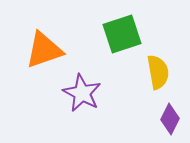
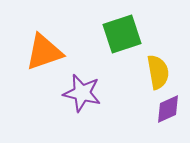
orange triangle: moved 2 px down
purple star: rotated 15 degrees counterclockwise
purple diamond: moved 2 px left, 10 px up; rotated 40 degrees clockwise
